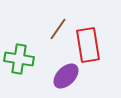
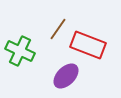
red rectangle: rotated 60 degrees counterclockwise
green cross: moved 1 px right, 8 px up; rotated 16 degrees clockwise
